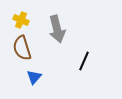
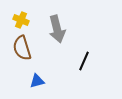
blue triangle: moved 3 px right, 4 px down; rotated 35 degrees clockwise
